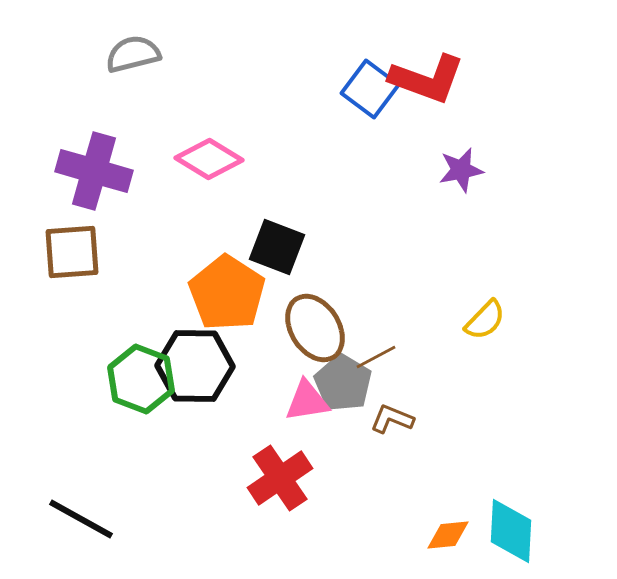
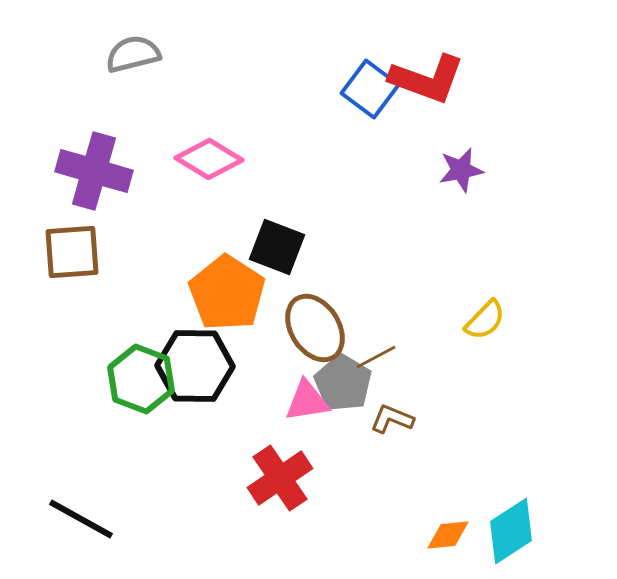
cyan diamond: rotated 54 degrees clockwise
